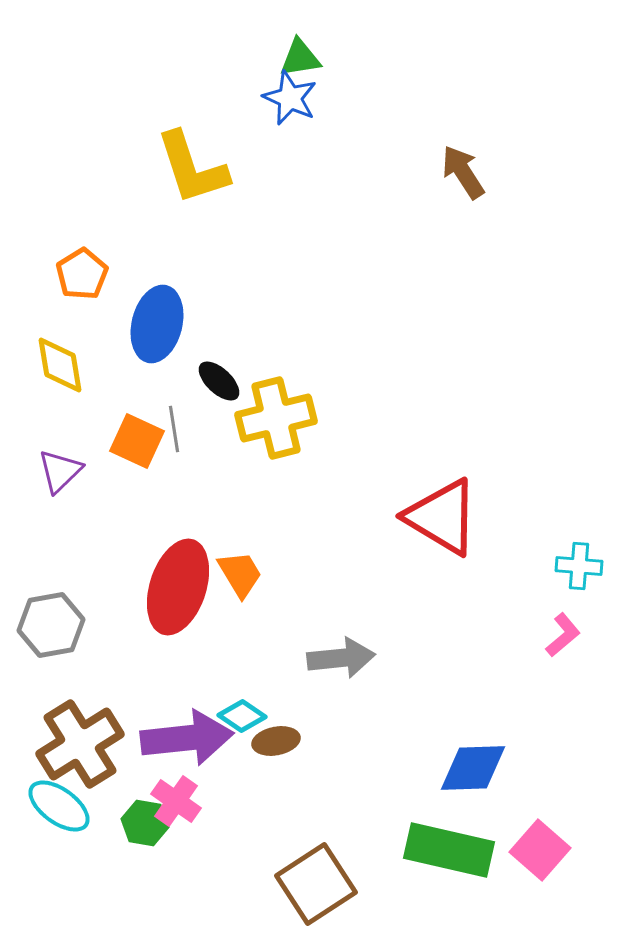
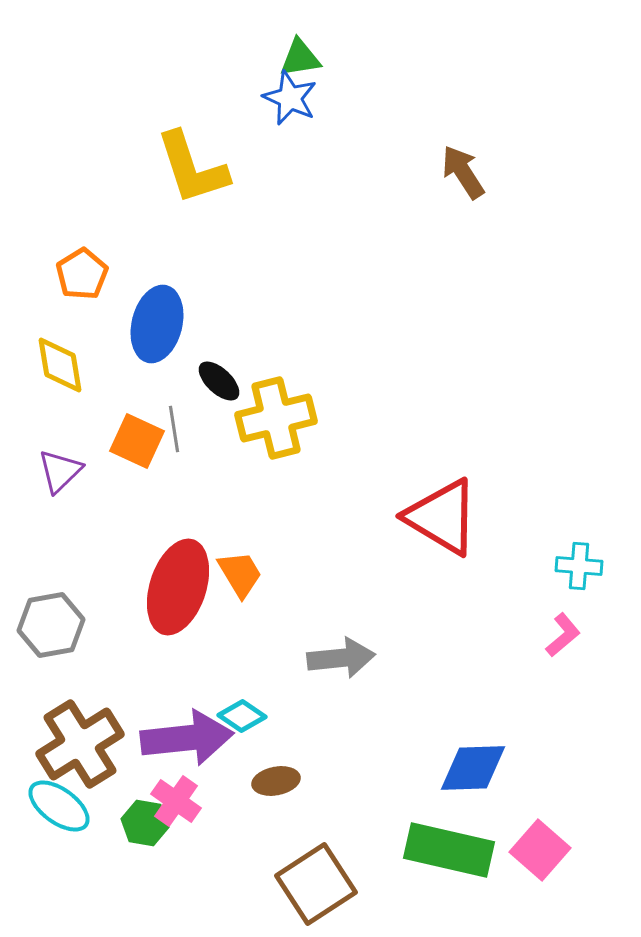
brown ellipse: moved 40 px down
